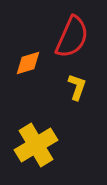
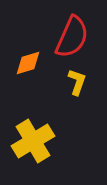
yellow L-shape: moved 5 px up
yellow cross: moved 3 px left, 4 px up
